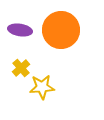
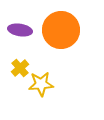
yellow cross: moved 1 px left
yellow star: moved 1 px left, 3 px up
